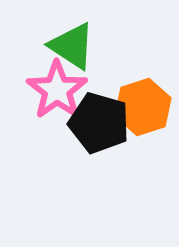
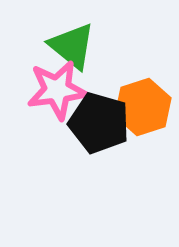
green triangle: rotated 6 degrees clockwise
pink star: rotated 28 degrees clockwise
